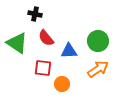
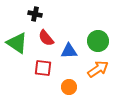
orange circle: moved 7 px right, 3 px down
